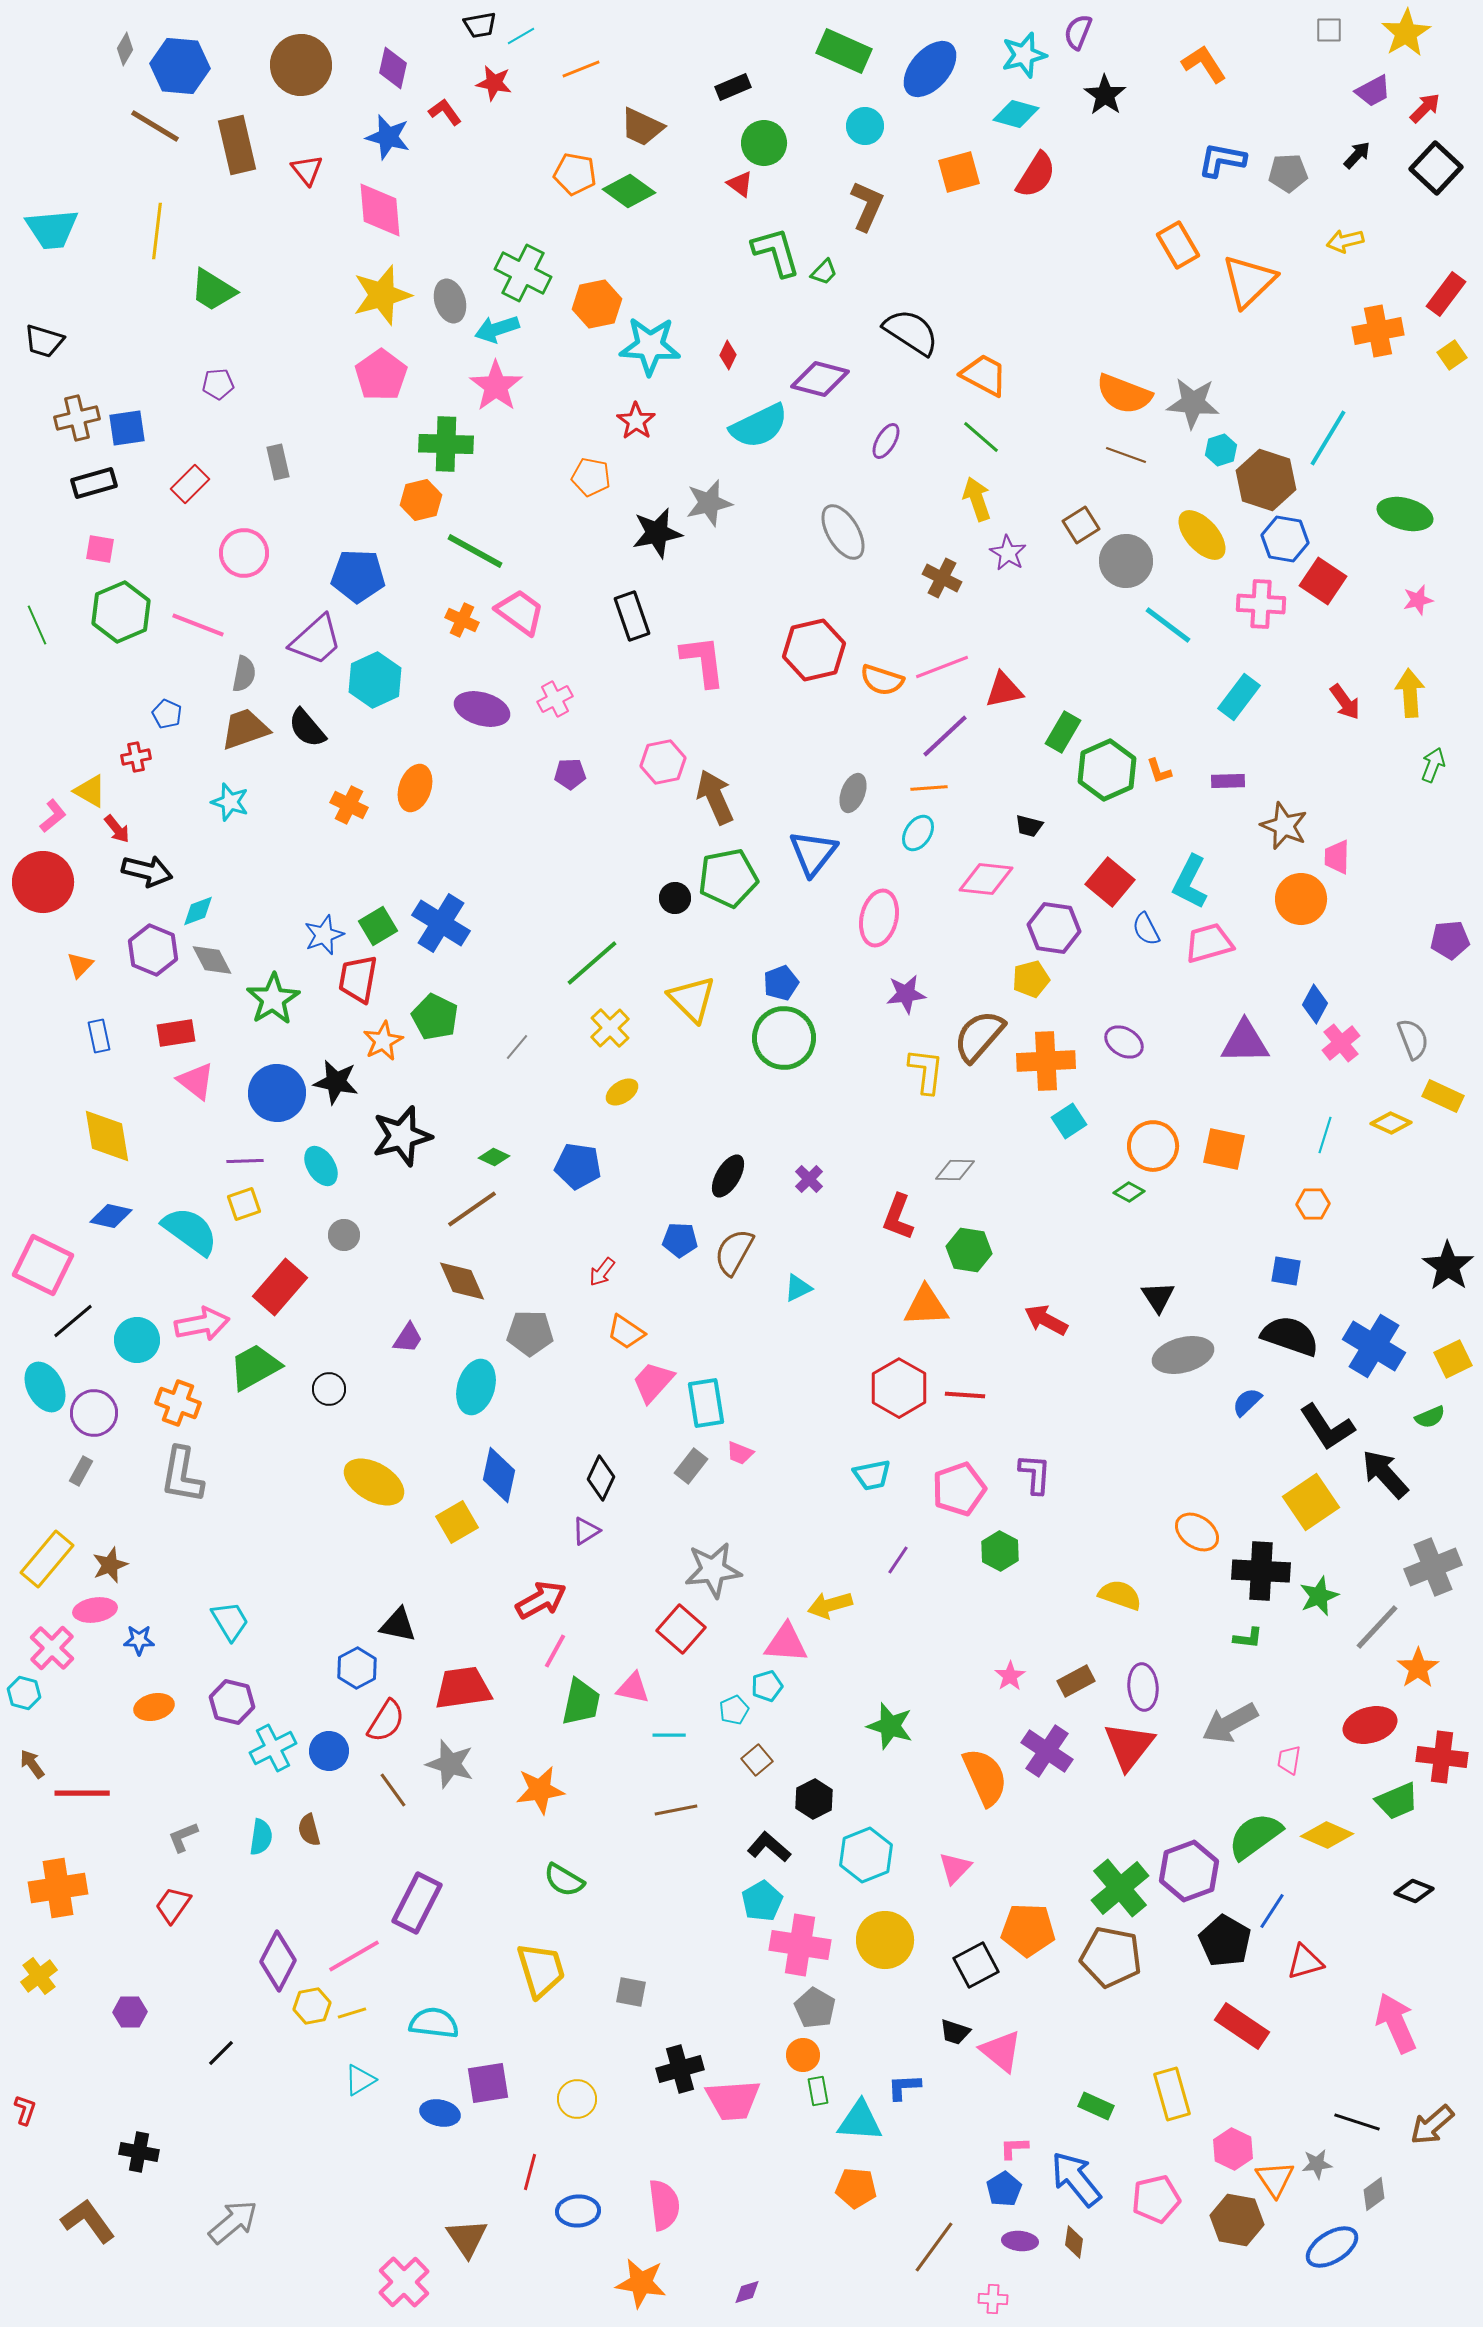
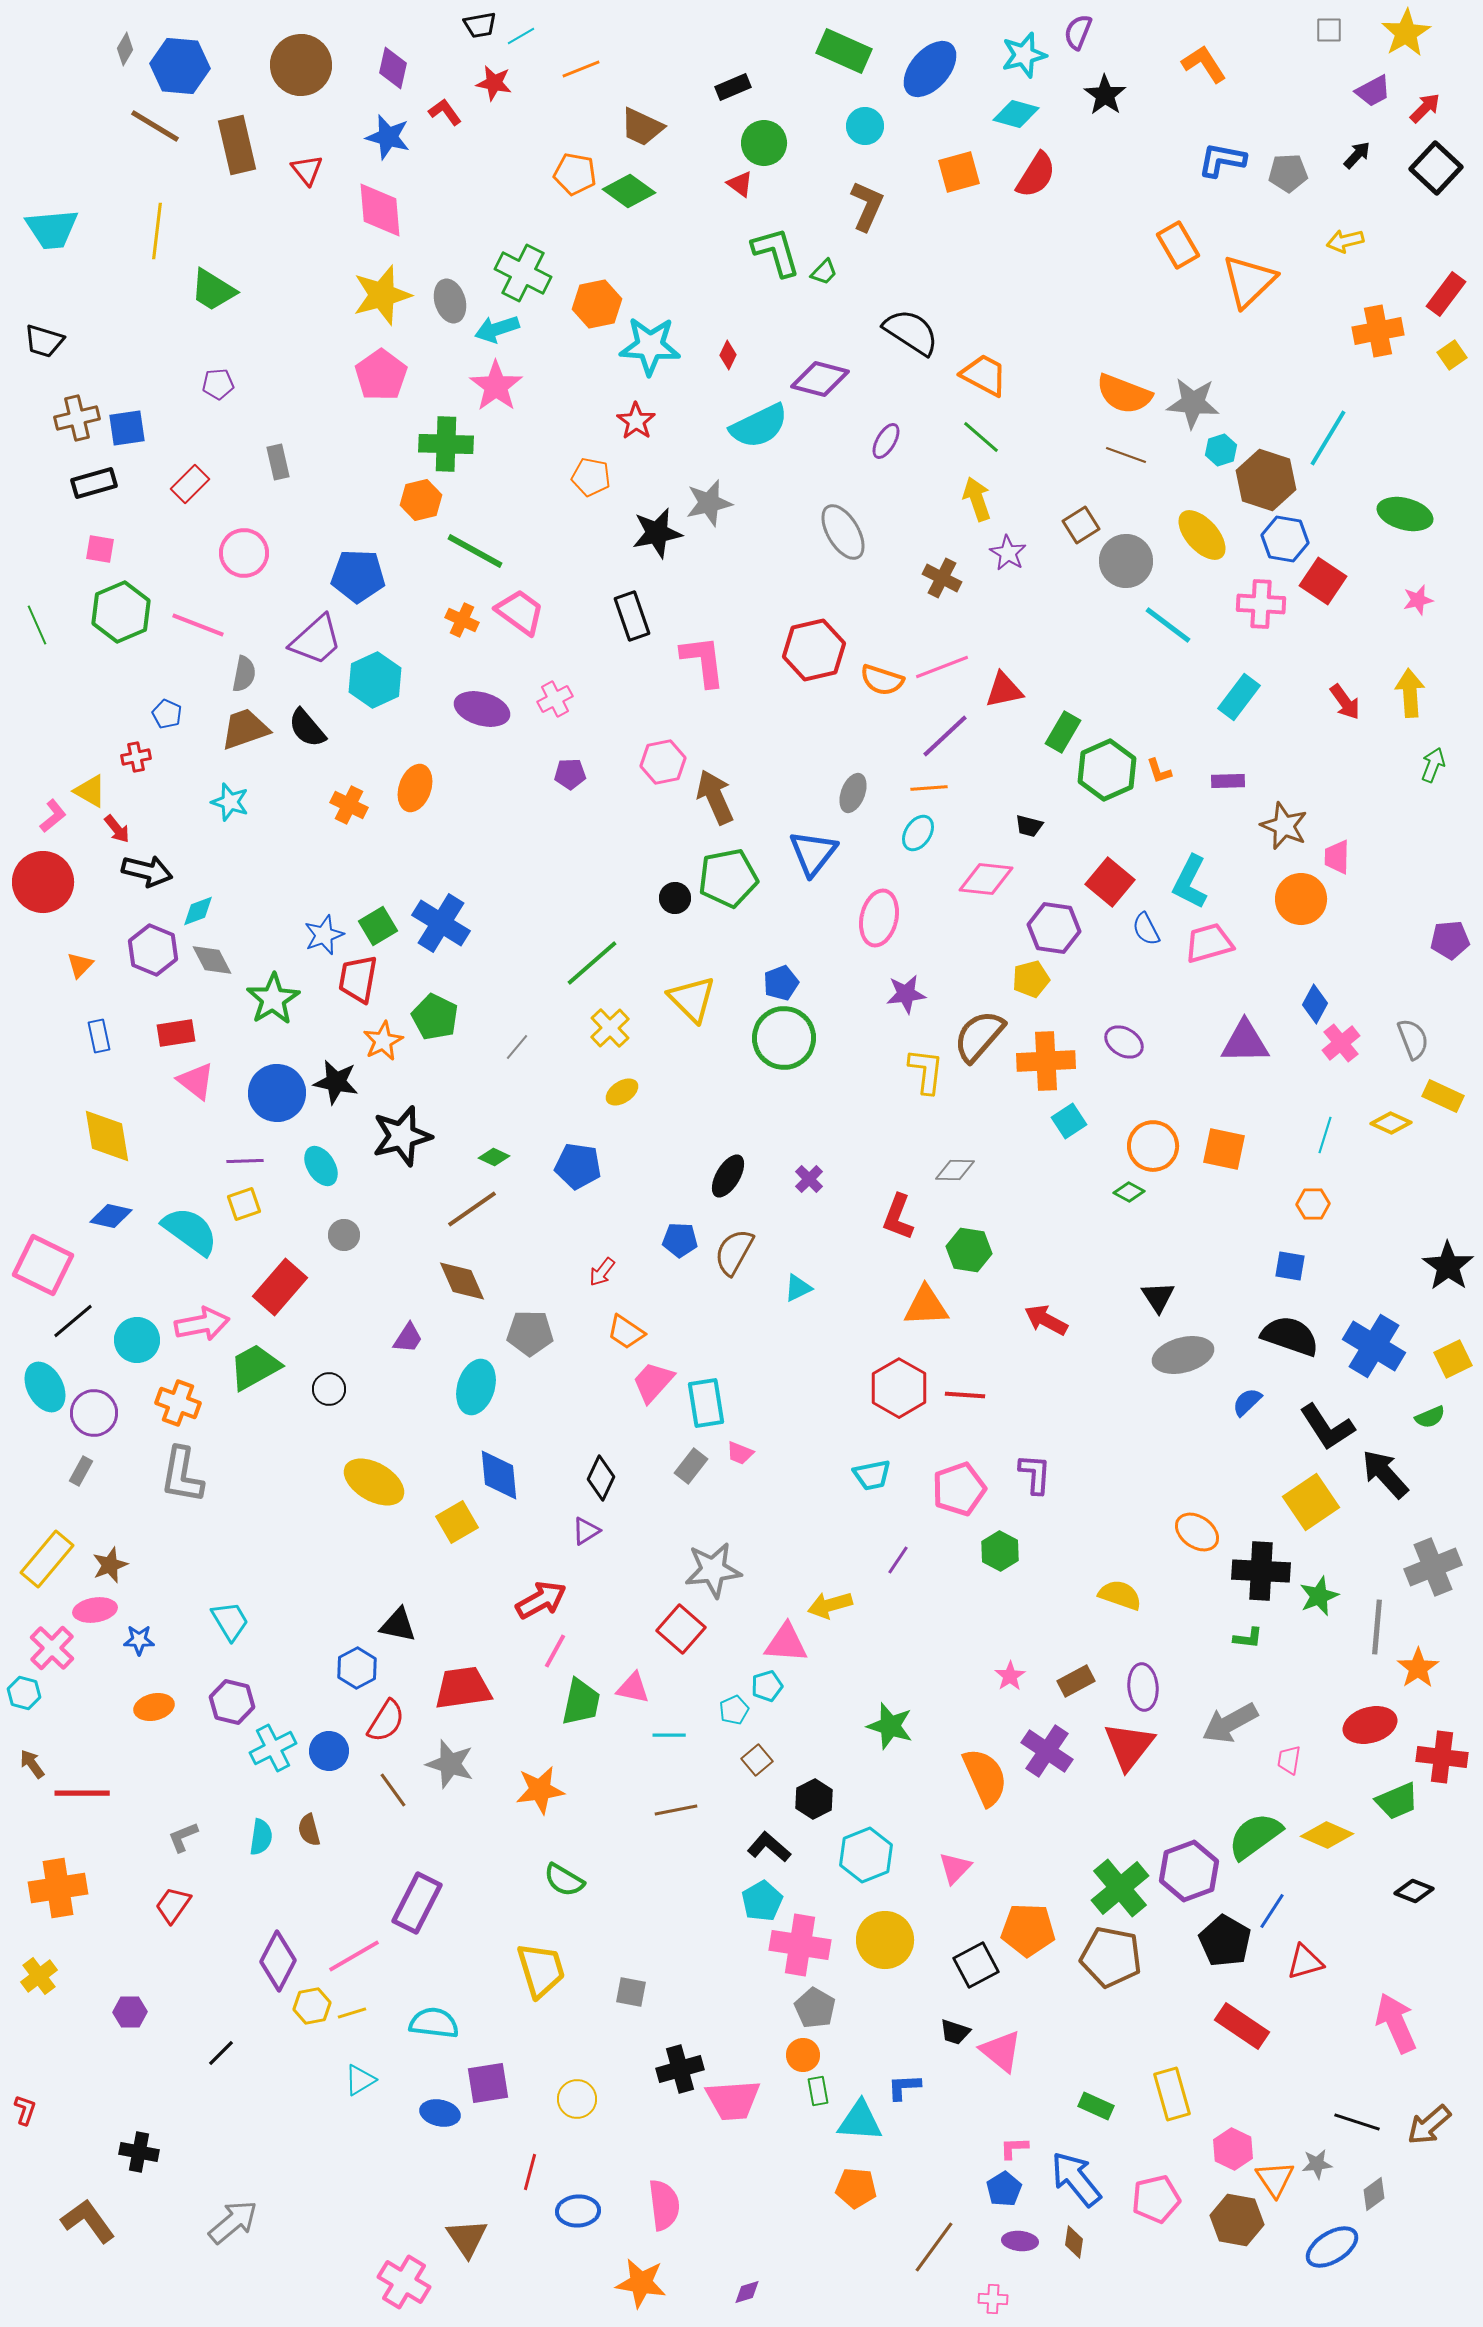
blue square at (1286, 1271): moved 4 px right, 5 px up
blue diamond at (499, 1475): rotated 18 degrees counterclockwise
gray line at (1377, 1627): rotated 38 degrees counterclockwise
brown arrow at (1432, 2125): moved 3 px left
pink cross at (404, 2282): rotated 15 degrees counterclockwise
